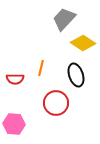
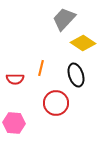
pink hexagon: moved 1 px up
